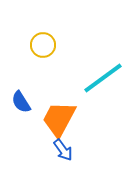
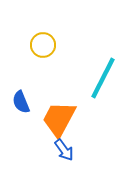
cyan line: rotated 27 degrees counterclockwise
blue semicircle: rotated 10 degrees clockwise
blue arrow: moved 1 px right
